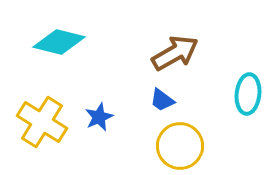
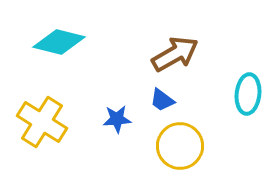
brown arrow: moved 1 px down
blue star: moved 18 px right, 2 px down; rotated 20 degrees clockwise
